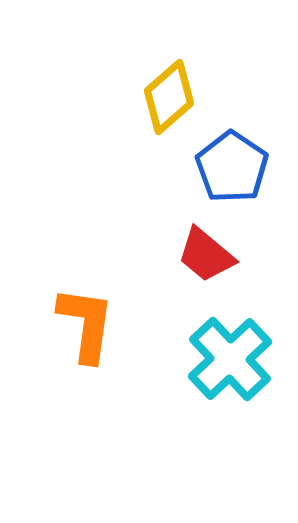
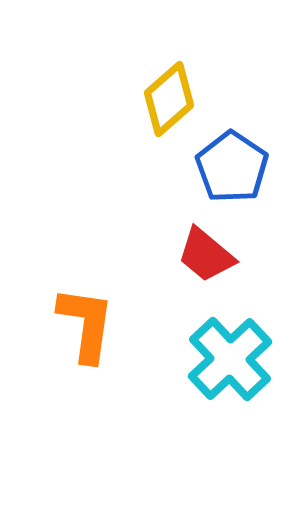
yellow diamond: moved 2 px down
